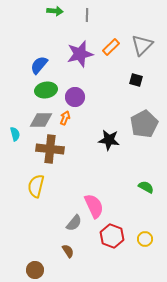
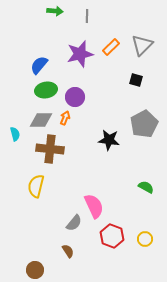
gray line: moved 1 px down
